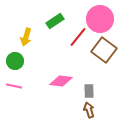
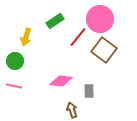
brown arrow: moved 17 px left
